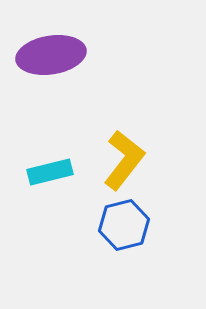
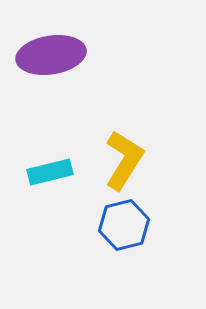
yellow L-shape: rotated 6 degrees counterclockwise
